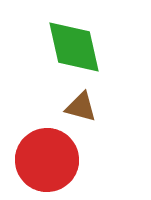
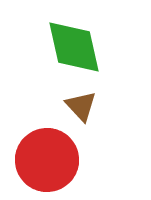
brown triangle: moved 1 px up; rotated 32 degrees clockwise
